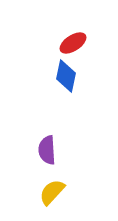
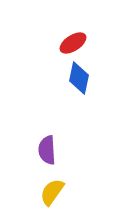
blue diamond: moved 13 px right, 2 px down
yellow semicircle: rotated 8 degrees counterclockwise
